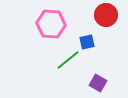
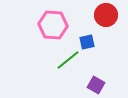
pink hexagon: moved 2 px right, 1 px down
purple square: moved 2 px left, 2 px down
